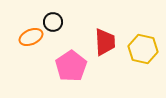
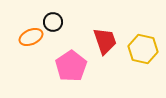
red trapezoid: moved 1 px up; rotated 16 degrees counterclockwise
